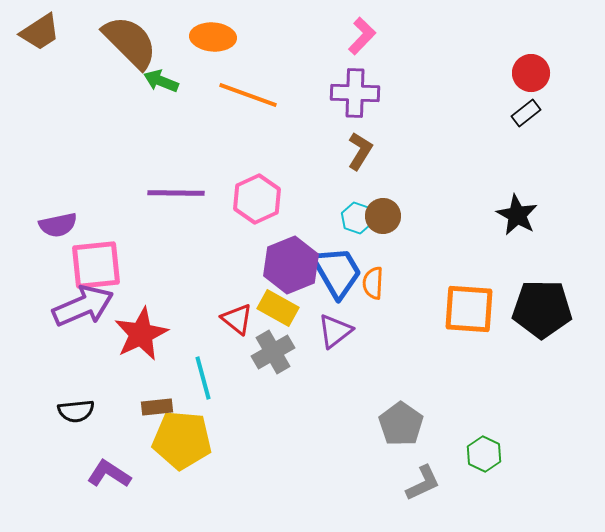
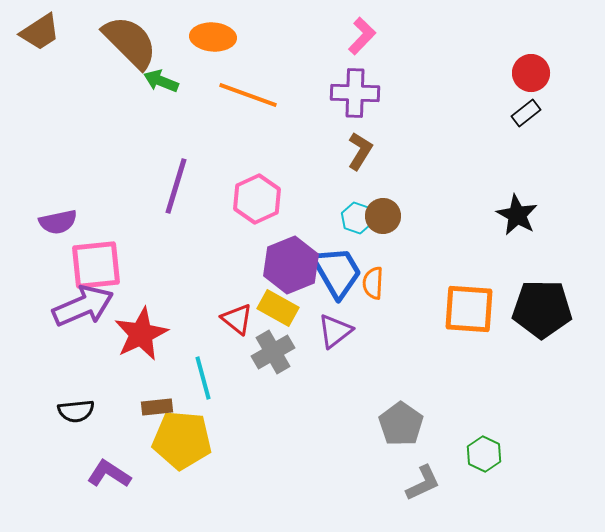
purple line: moved 7 px up; rotated 74 degrees counterclockwise
purple semicircle: moved 3 px up
